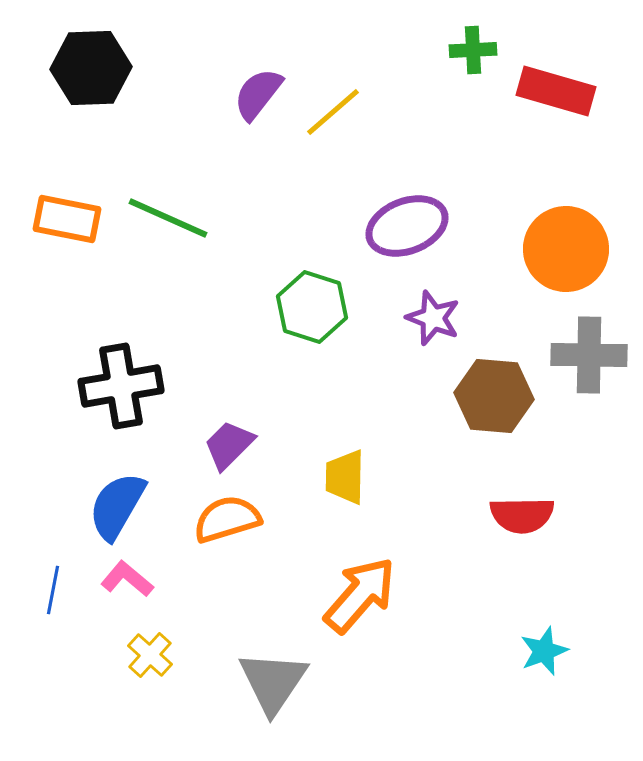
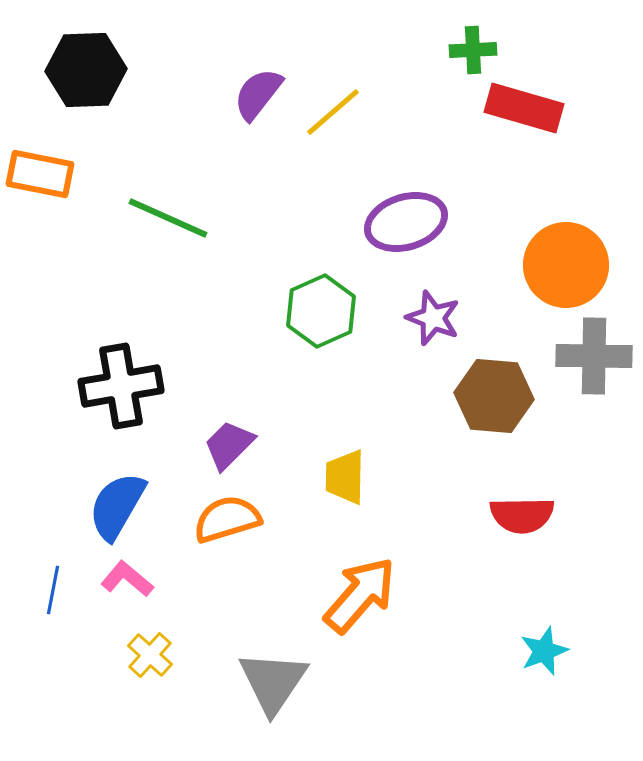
black hexagon: moved 5 px left, 2 px down
red rectangle: moved 32 px left, 17 px down
orange rectangle: moved 27 px left, 45 px up
purple ellipse: moved 1 px left, 4 px up; rotated 4 degrees clockwise
orange circle: moved 16 px down
green hexagon: moved 9 px right, 4 px down; rotated 18 degrees clockwise
gray cross: moved 5 px right, 1 px down
